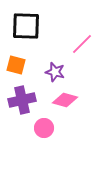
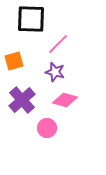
black square: moved 5 px right, 7 px up
pink line: moved 24 px left
orange square: moved 2 px left, 4 px up; rotated 30 degrees counterclockwise
purple cross: rotated 28 degrees counterclockwise
pink circle: moved 3 px right
